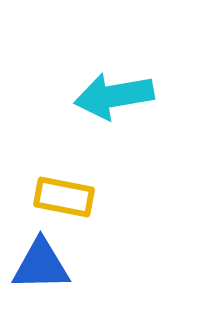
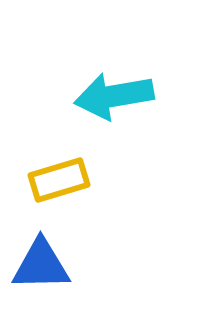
yellow rectangle: moved 5 px left, 17 px up; rotated 28 degrees counterclockwise
